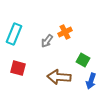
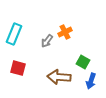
green square: moved 2 px down
